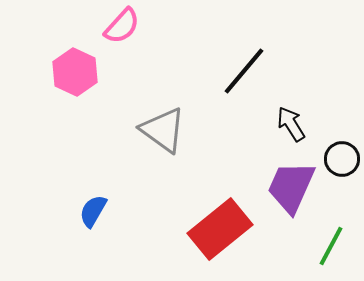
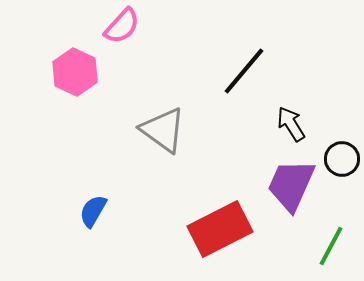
purple trapezoid: moved 2 px up
red rectangle: rotated 12 degrees clockwise
